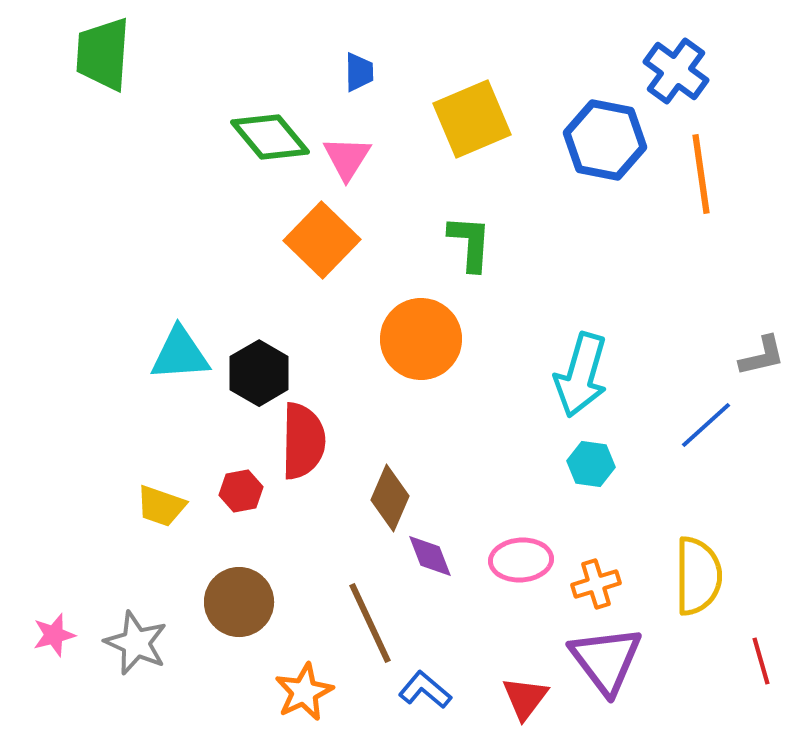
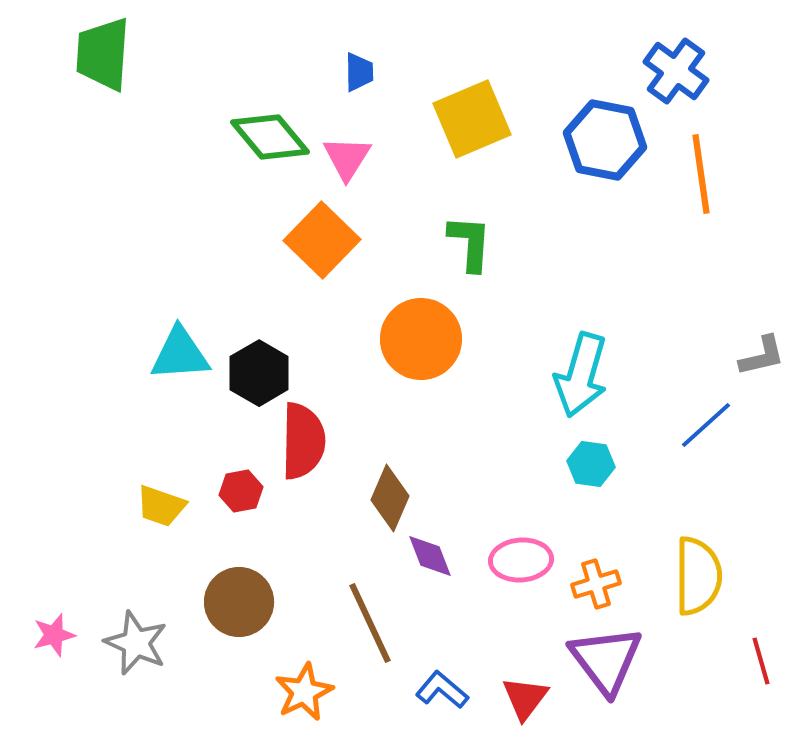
blue L-shape: moved 17 px right
